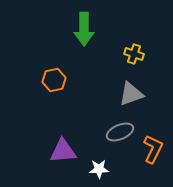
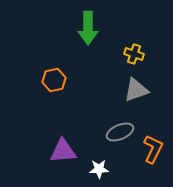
green arrow: moved 4 px right, 1 px up
gray triangle: moved 5 px right, 4 px up
